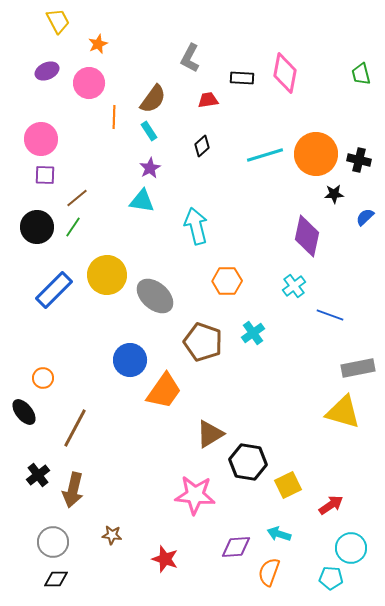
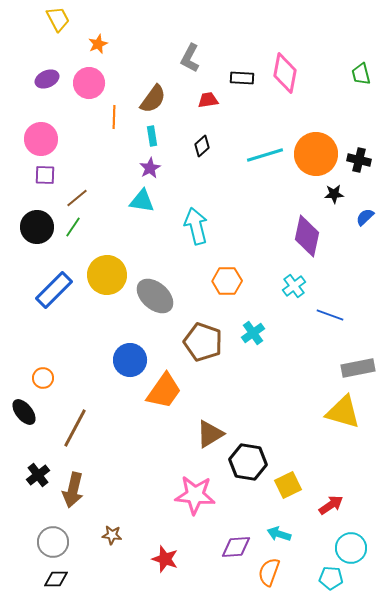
yellow trapezoid at (58, 21): moved 2 px up
purple ellipse at (47, 71): moved 8 px down
cyan rectangle at (149, 131): moved 3 px right, 5 px down; rotated 24 degrees clockwise
